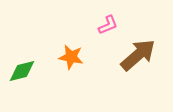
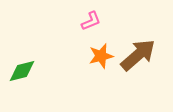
pink L-shape: moved 17 px left, 4 px up
orange star: moved 30 px right, 1 px up; rotated 25 degrees counterclockwise
